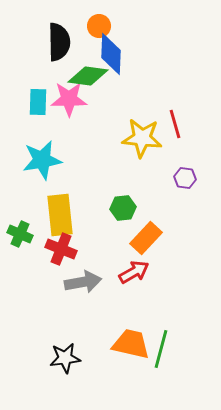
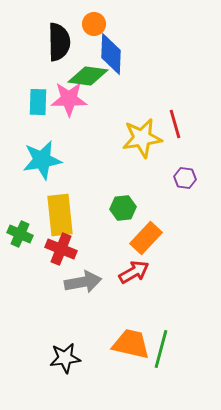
orange circle: moved 5 px left, 2 px up
yellow star: rotated 15 degrees counterclockwise
